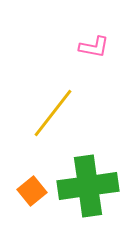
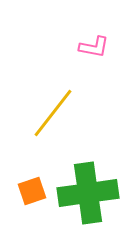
green cross: moved 7 px down
orange square: rotated 20 degrees clockwise
